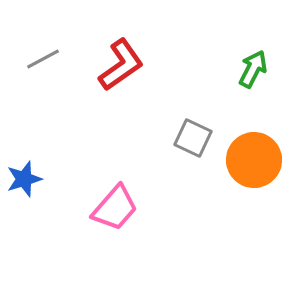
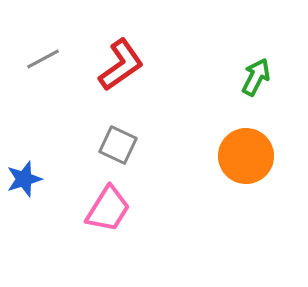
green arrow: moved 3 px right, 8 px down
gray square: moved 75 px left, 7 px down
orange circle: moved 8 px left, 4 px up
pink trapezoid: moved 7 px left, 1 px down; rotated 9 degrees counterclockwise
